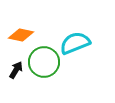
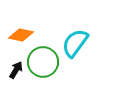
cyan semicircle: rotated 32 degrees counterclockwise
green circle: moved 1 px left
